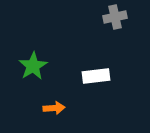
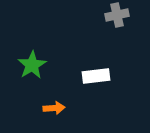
gray cross: moved 2 px right, 2 px up
green star: moved 1 px left, 1 px up
